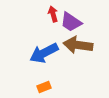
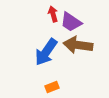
blue arrow: moved 2 px right, 1 px up; rotated 28 degrees counterclockwise
orange rectangle: moved 8 px right
